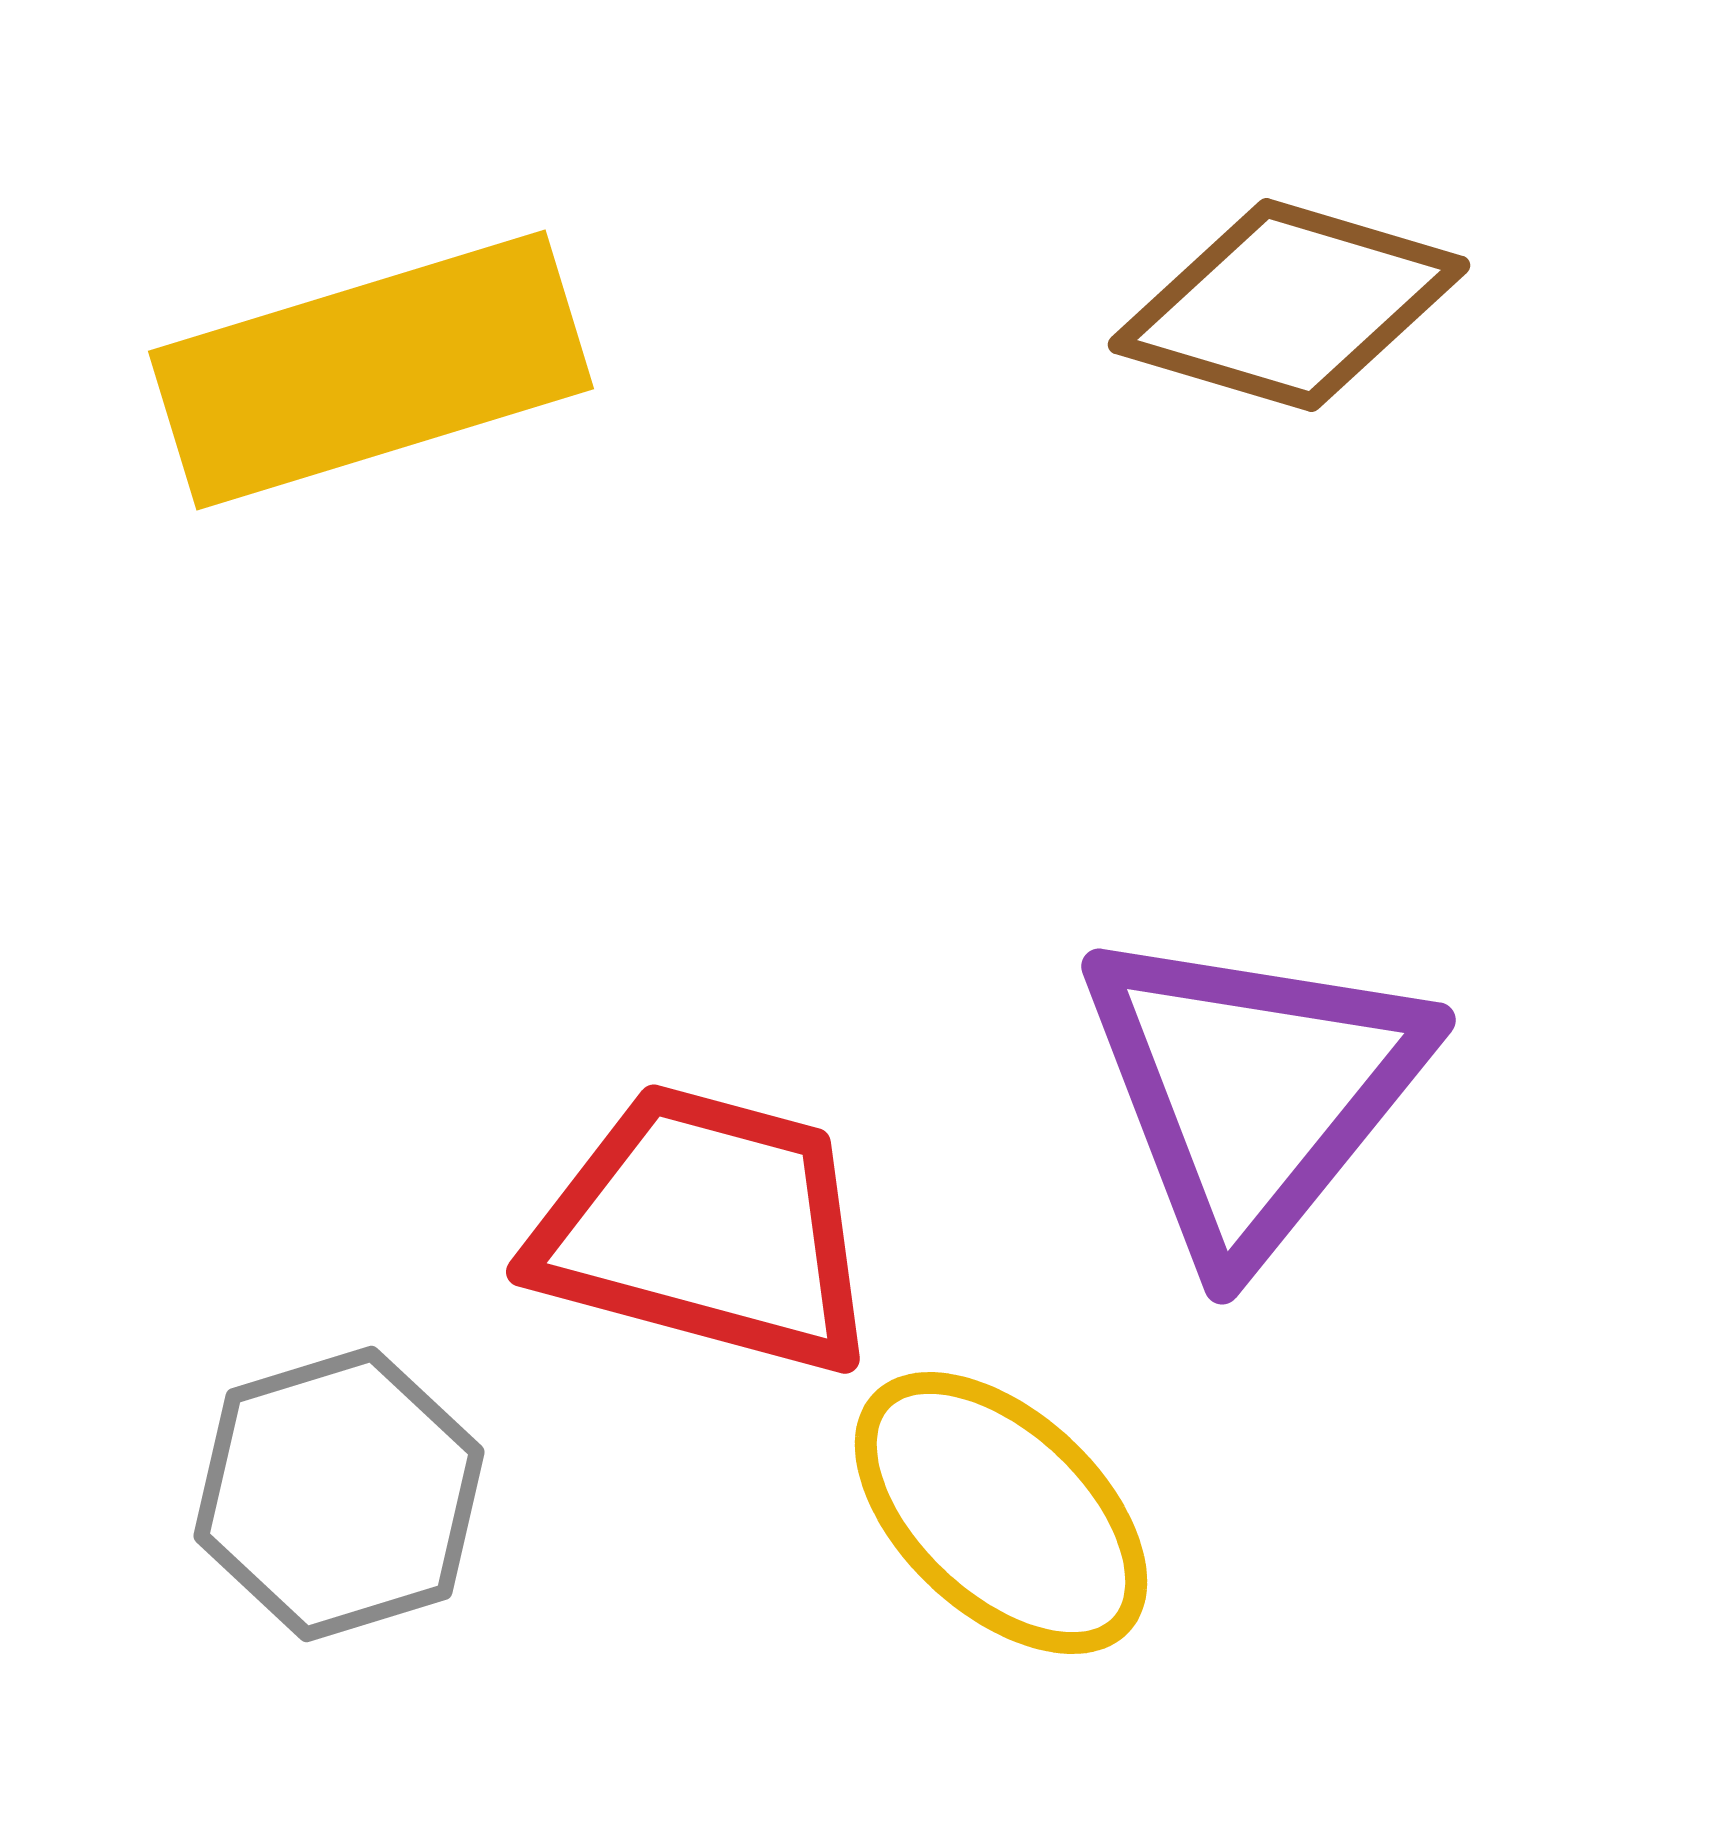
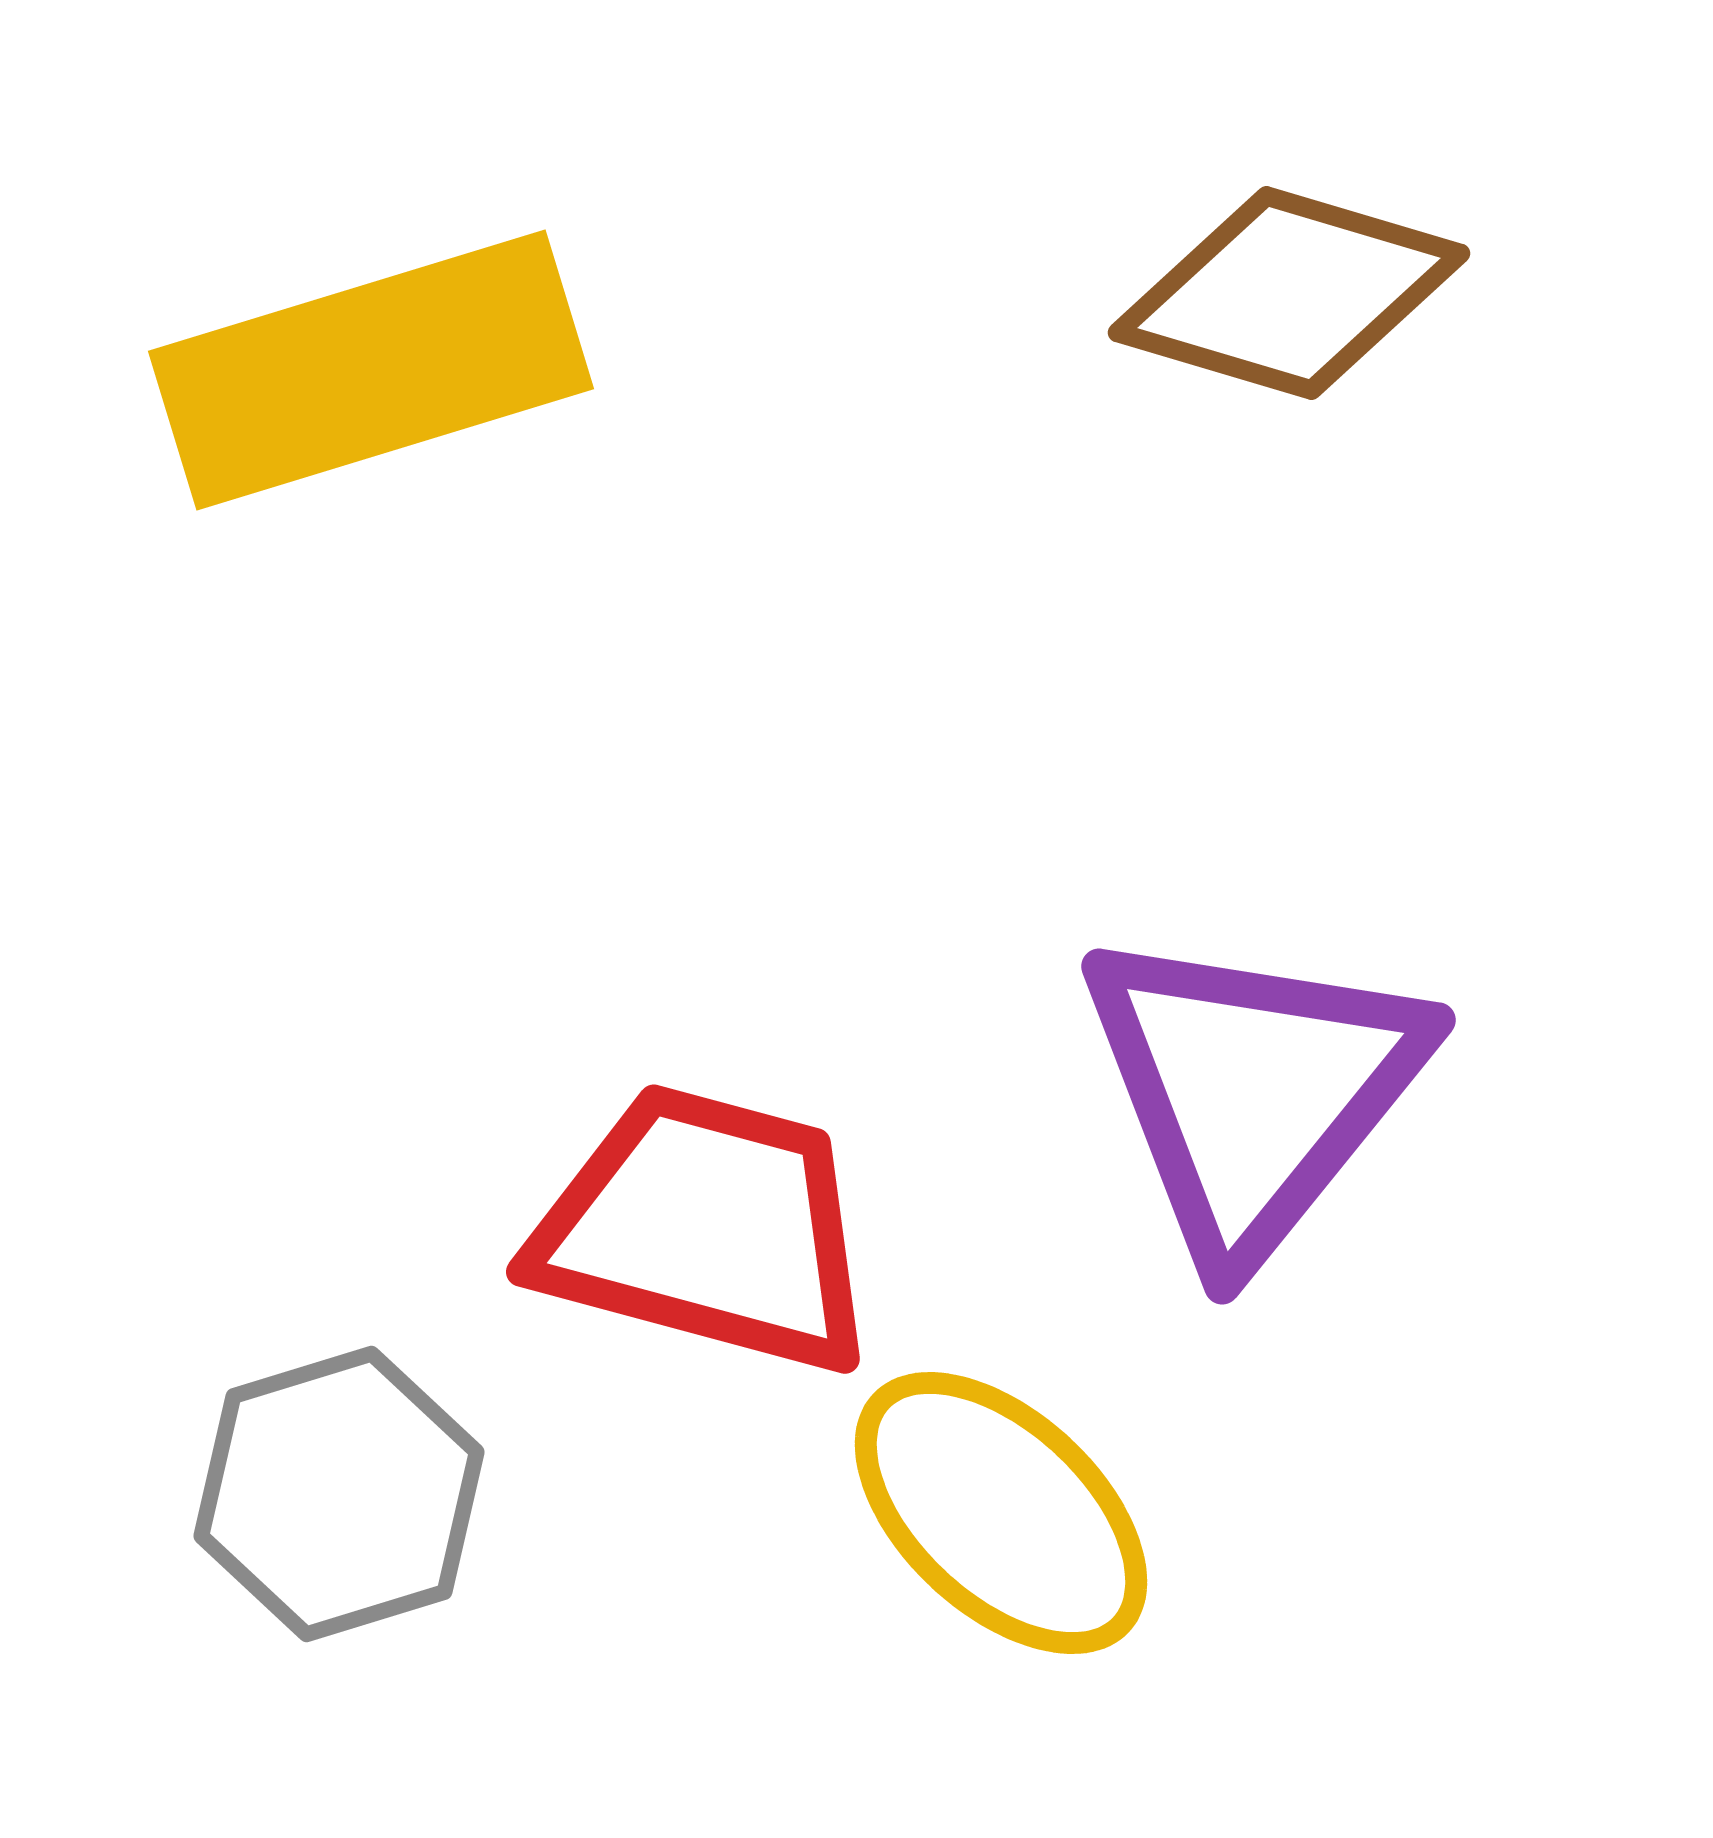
brown diamond: moved 12 px up
